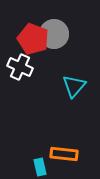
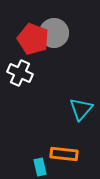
gray circle: moved 1 px up
white cross: moved 6 px down
cyan triangle: moved 7 px right, 23 px down
